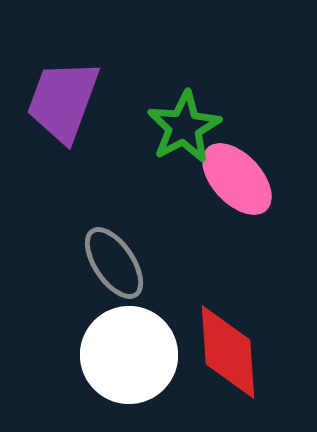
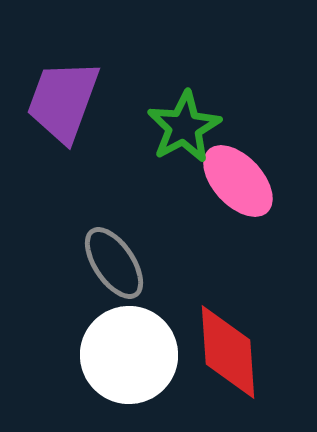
pink ellipse: moved 1 px right, 2 px down
